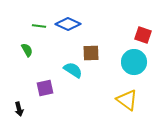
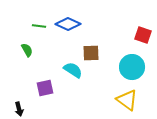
cyan circle: moved 2 px left, 5 px down
